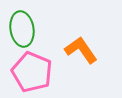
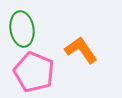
pink pentagon: moved 2 px right
